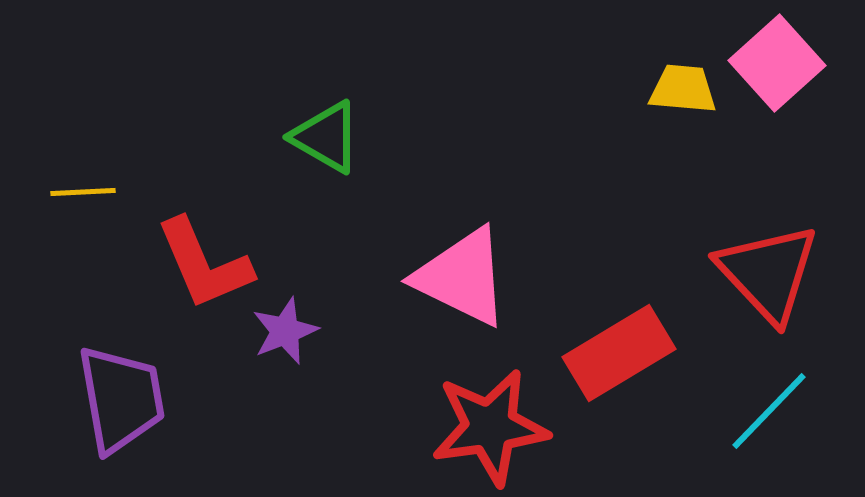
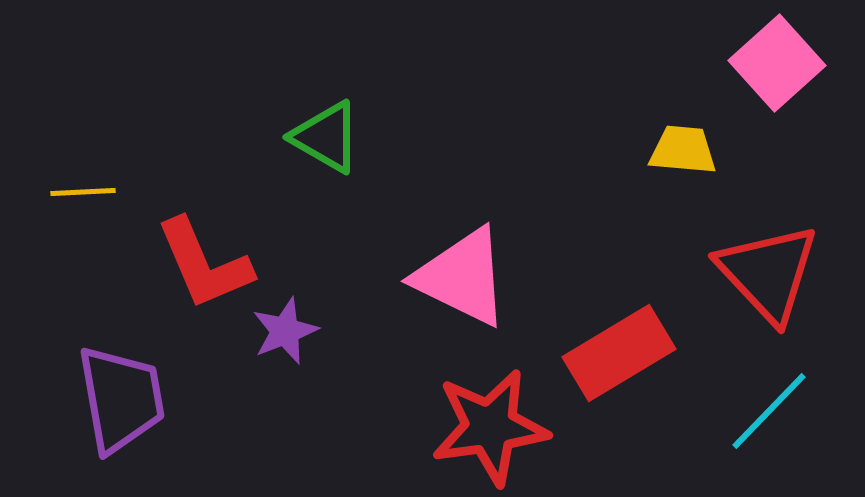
yellow trapezoid: moved 61 px down
